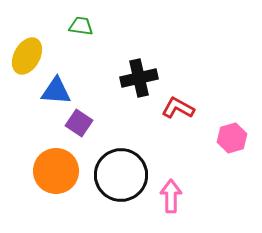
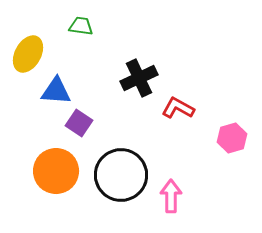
yellow ellipse: moved 1 px right, 2 px up
black cross: rotated 12 degrees counterclockwise
